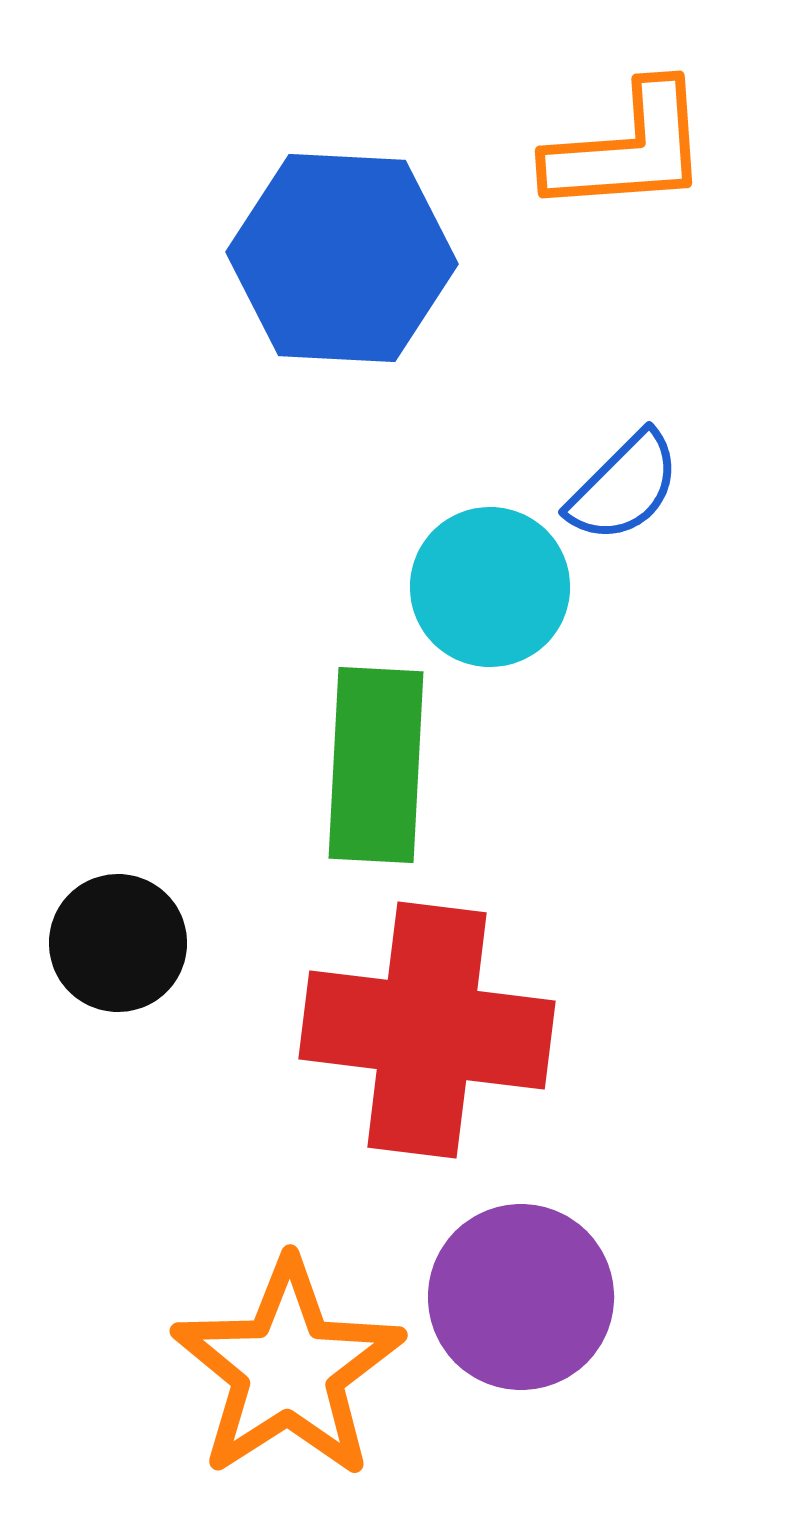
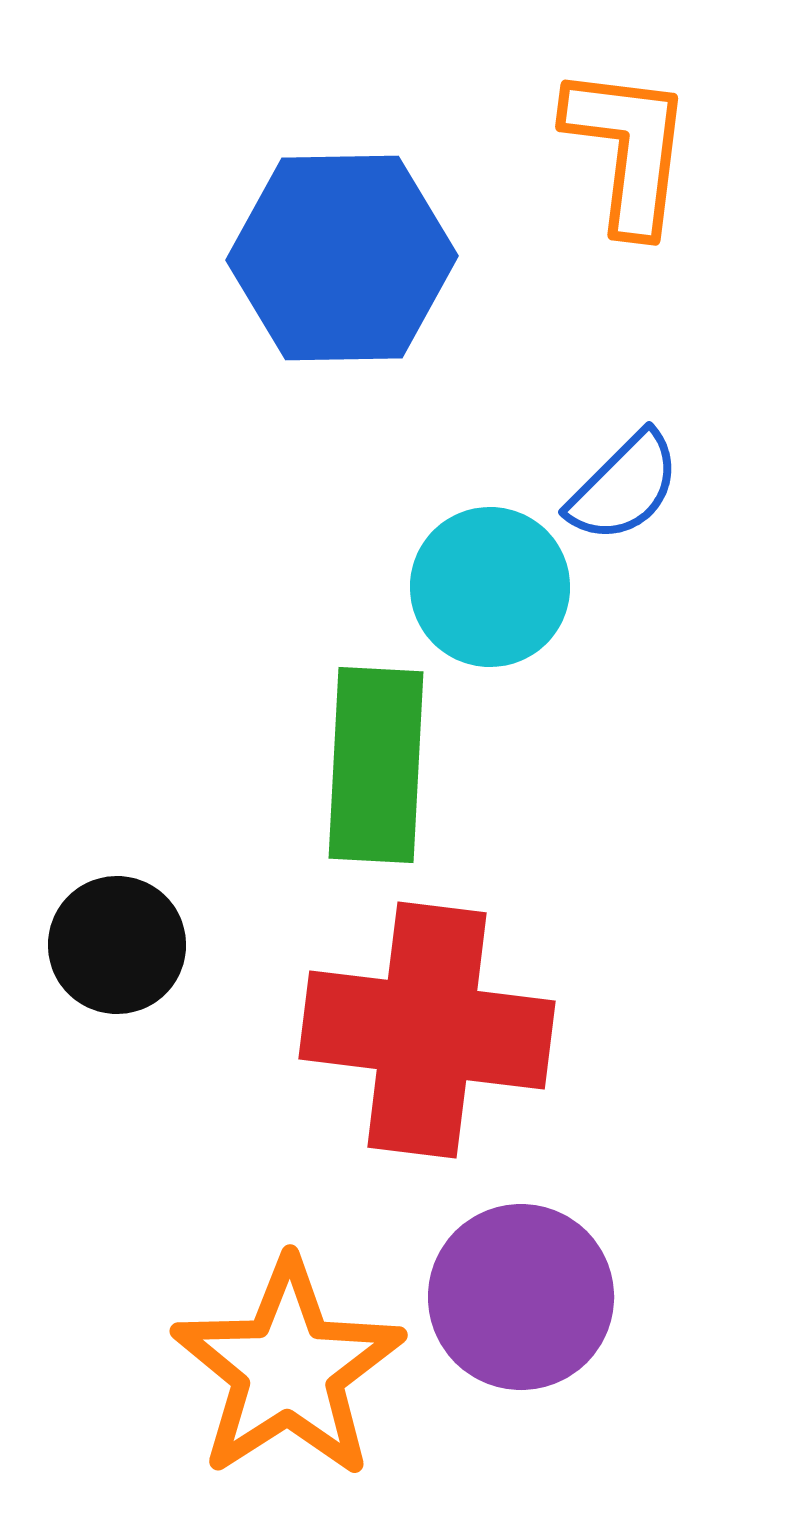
orange L-shape: rotated 79 degrees counterclockwise
blue hexagon: rotated 4 degrees counterclockwise
black circle: moved 1 px left, 2 px down
